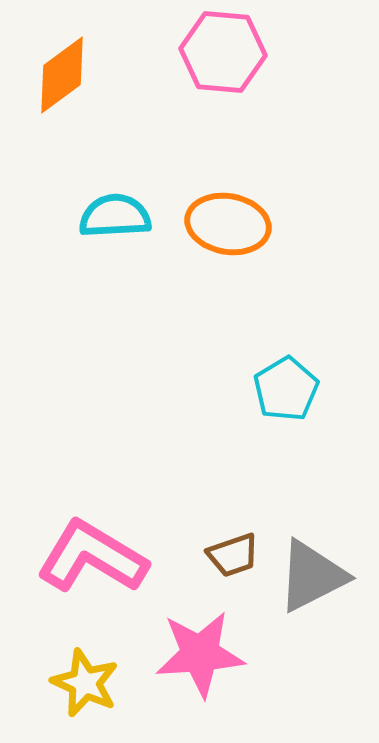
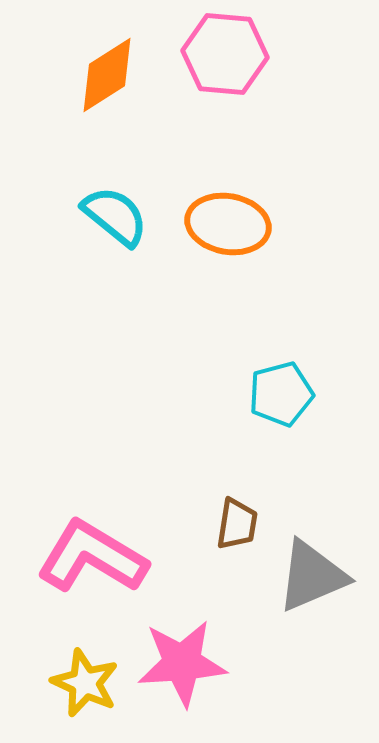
pink hexagon: moved 2 px right, 2 px down
orange diamond: moved 45 px right; rotated 4 degrees clockwise
cyan semicircle: rotated 42 degrees clockwise
cyan pentagon: moved 5 px left, 5 px down; rotated 16 degrees clockwise
brown trapezoid: moved 4 px right, 31 px up; rotated 62 degrees counterclockwise
gray triangle: rotated 4 degrees clockwise
pink star: moved 18 px left, 9 px down
